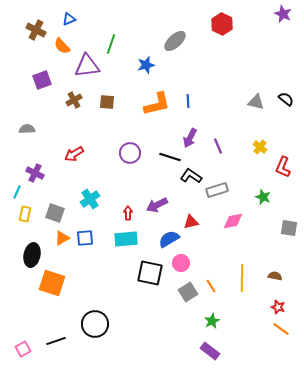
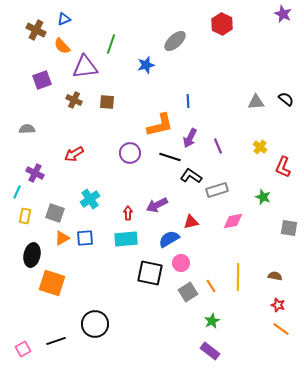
blue triangle at (69, 19): moved 5 px left
purple triangle at (87, 66): moved 2 px left, 1 px down
brown cross at (74, 100): rotated 35 degrees counterclockwise
gray triangle at (256, 102): rotated 18 degrees counterclockwise
orange L-shape at (157, 104): moved 3 px right, 21 px down
yellow rectangle at (25, 214): moved 2 px down
yellow line at (242, 278): moved 4 px left, 1 px up
red star at (278, 307): moved 2 px up
